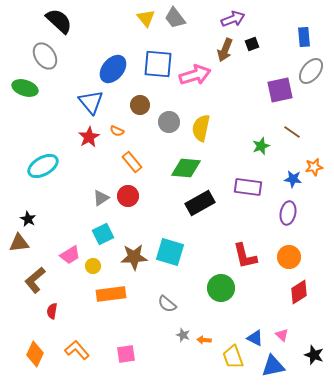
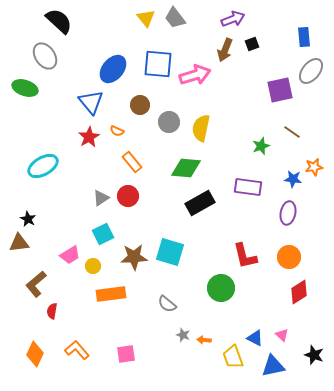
brown L-shape at (35, 280): moved 1 px right, 4 px down
